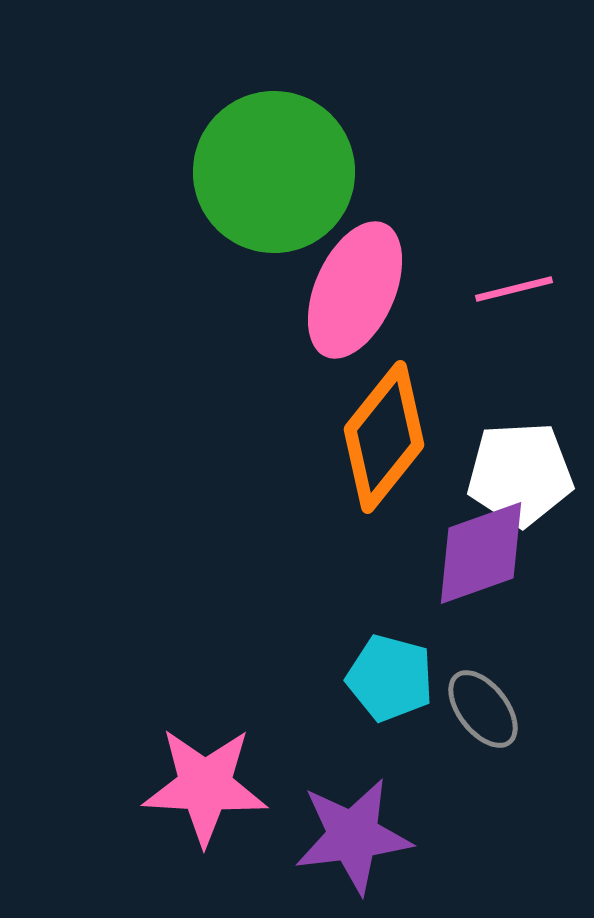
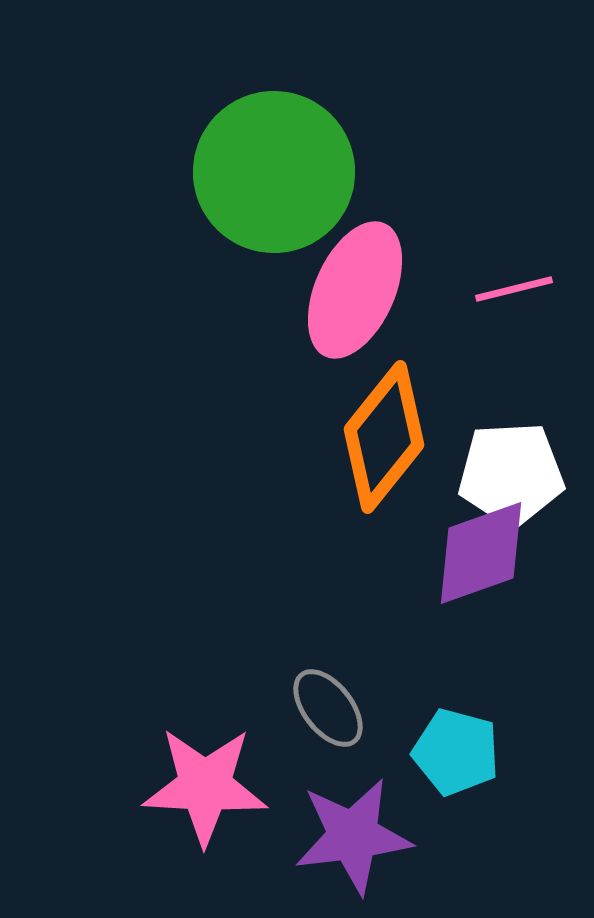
white pentagon: moved 9 px left
cyan pentagon: moved 66 px right, 74 px down
gray ellipse: moved 155 px left, 1 px up
